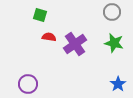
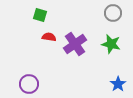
gray circle: moved 1 px right, 1 px down
green star: moved 3 px left, 1 px down
purple circle: moved 1 px right
